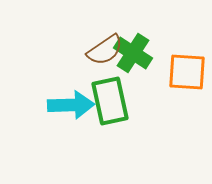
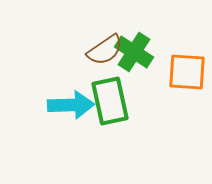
green cross: moved 1 px right, 1 px up
